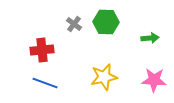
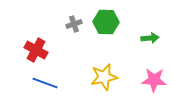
gray cross: rotated 35 degrees clockwise
red cross: moved 6 px left; rotated 35 degrees clockwise
